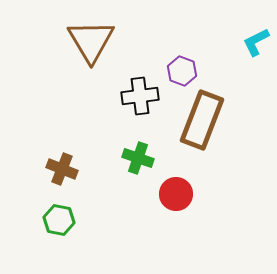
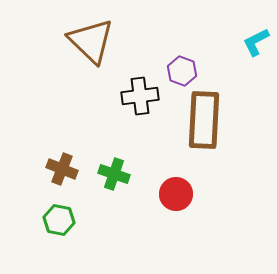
brown triangle: rotated 15 degrees counterclockwise
brown rectangle: moved 2 px right; rotated 18 degrees counterclockwise
green cross: moved 24 px left, 16 px down
